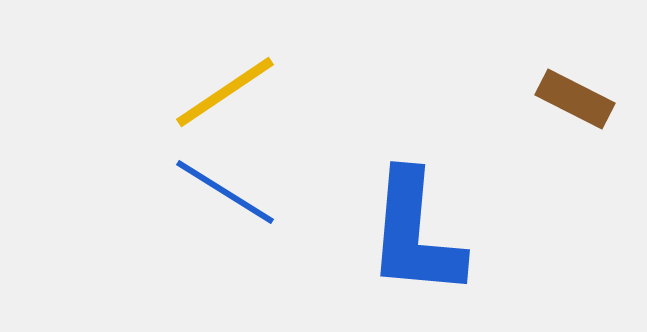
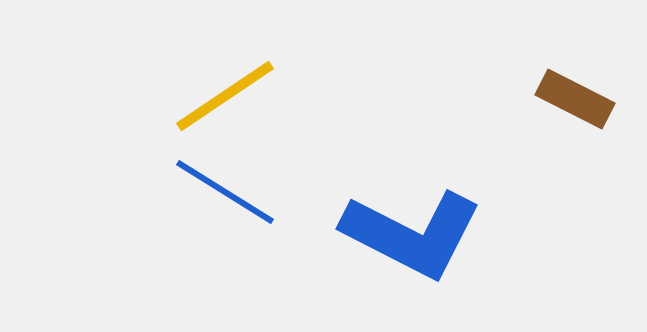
yellow line: moved 4 px down
blue L-shape: moved 3 px left; rotated 68 degrees counterclockwise
